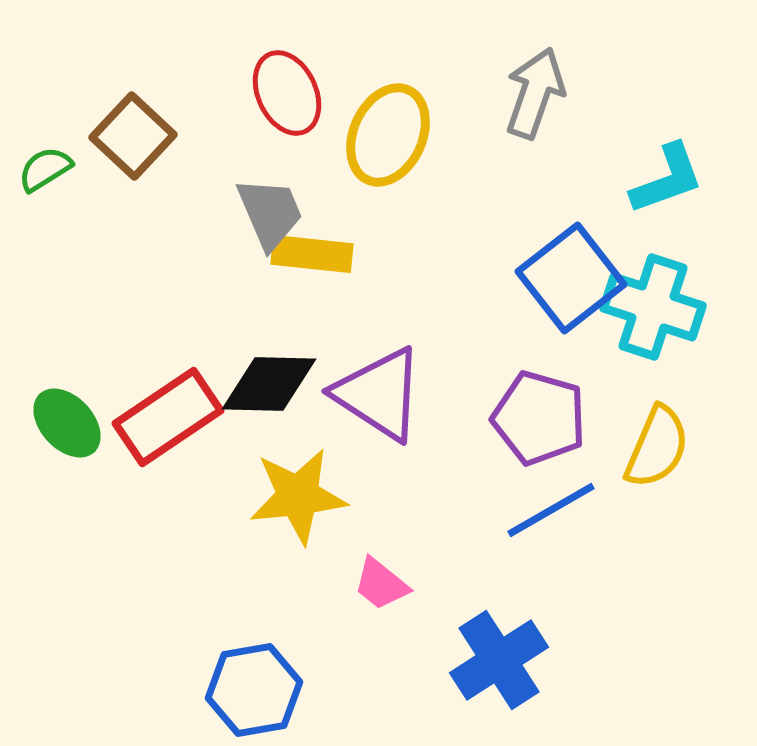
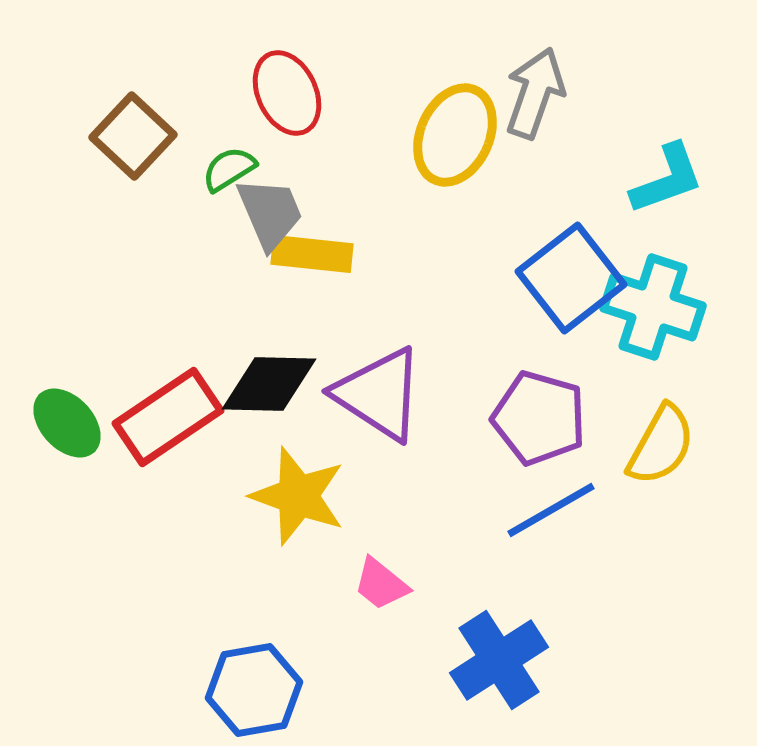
yellow ellipse: moved 67 px right
green semicircle: moved 184 px right
yellow semicircle: moved 4 px right, 2 px up; rotated 6 degrees clockwise
yellow star: rotated 26 degrees clockwise
